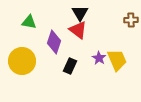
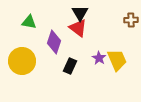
red triangle: moved 2 px up
